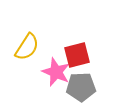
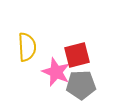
yellow semicircle: rotated 36 degrees counterclockwise
gray pentagon: moved 2 px up
